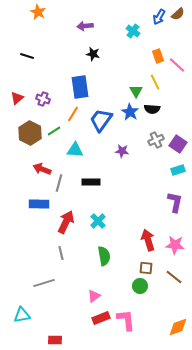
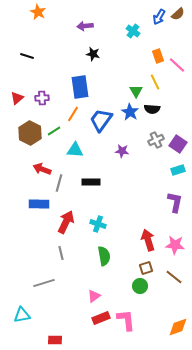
purple cross at (43, 99): moved 1 px left, 1 px up; rotated 24 degrees counterclockwise
cyan cross at (98, 221): moved 3 px down; rotated 28 degrees counterclockwise
brown square at (146, 268): rotated 24 degrees counterclockwise
